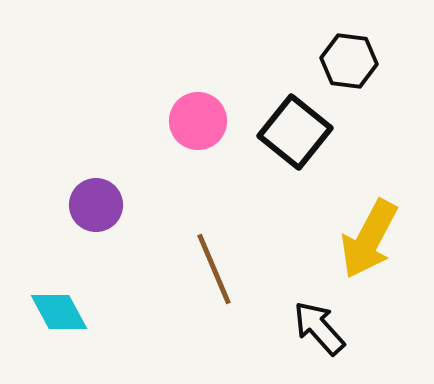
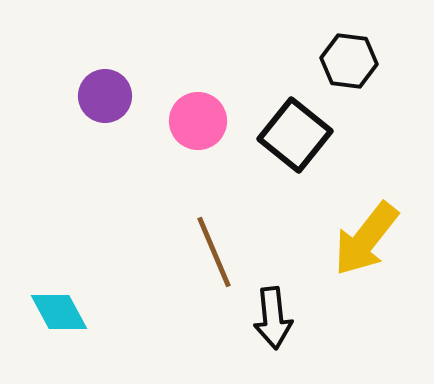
black square: moved 3 px down
purple circle: moved 9 px right, 109 px up
yellow arrow: moved 3 px left; rotated 10 degrees clockwise
brown line: moved 17 px up
black arrow: moved 46 px left, 10 px up; rotated 144 degrees counterclockwise
